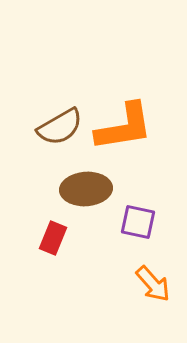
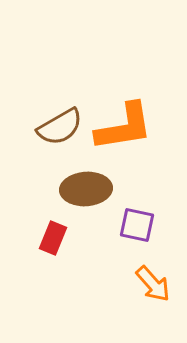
purple square: moved 1 px left, 3 px down
